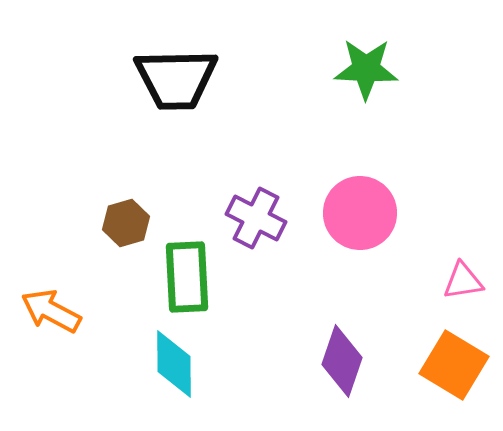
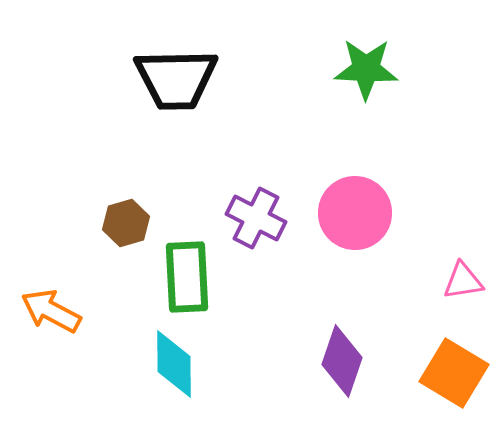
pink circle: moved 5 px left
orange square: moved 8 px down
